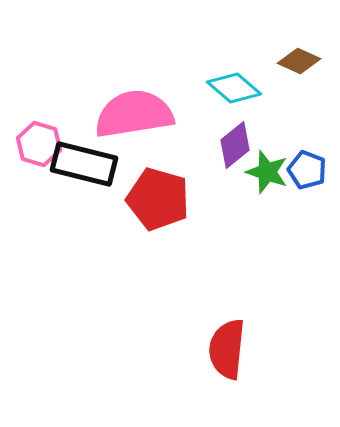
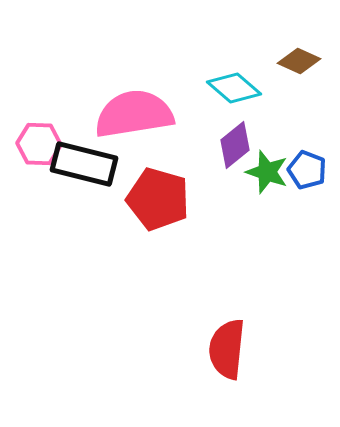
pink hexagon: rotated 15 degrees counterclockwise
